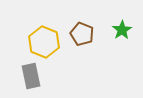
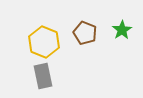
brown pentagon: moved 3 px right, 1 px up
gray rectangle: moved 12 px right
